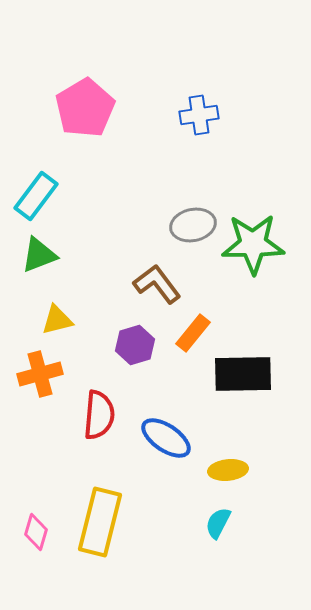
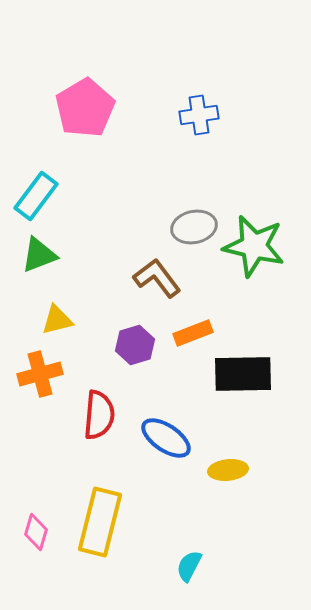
gray ellipse: moved 1 px right, 2 px down
green star: moved 1 px right, 2 px down; rotated 14 degrees clockwise
brown L-shape: moved 6 px up
orange rectangle: rotated 30 degrees clockwise
cyan semicircle: moved 29 px left, 43 px down
